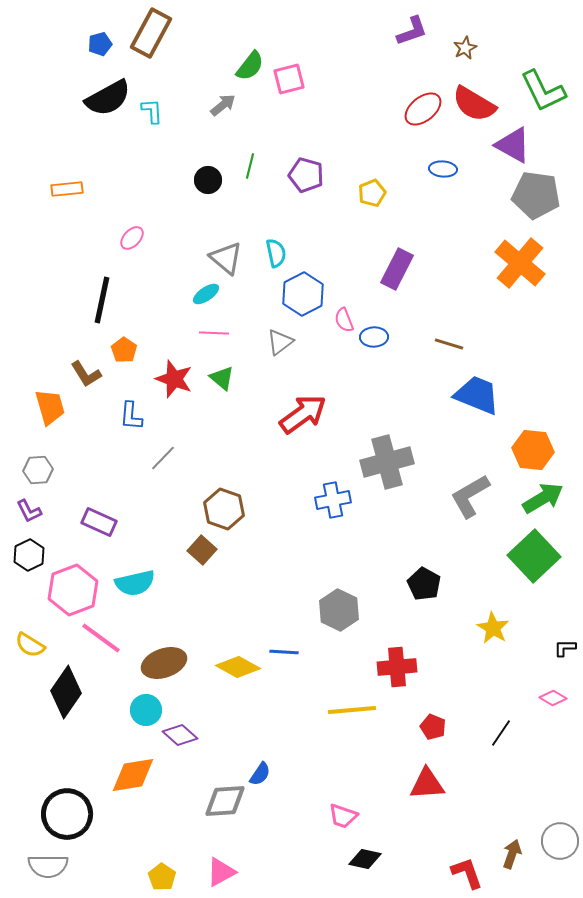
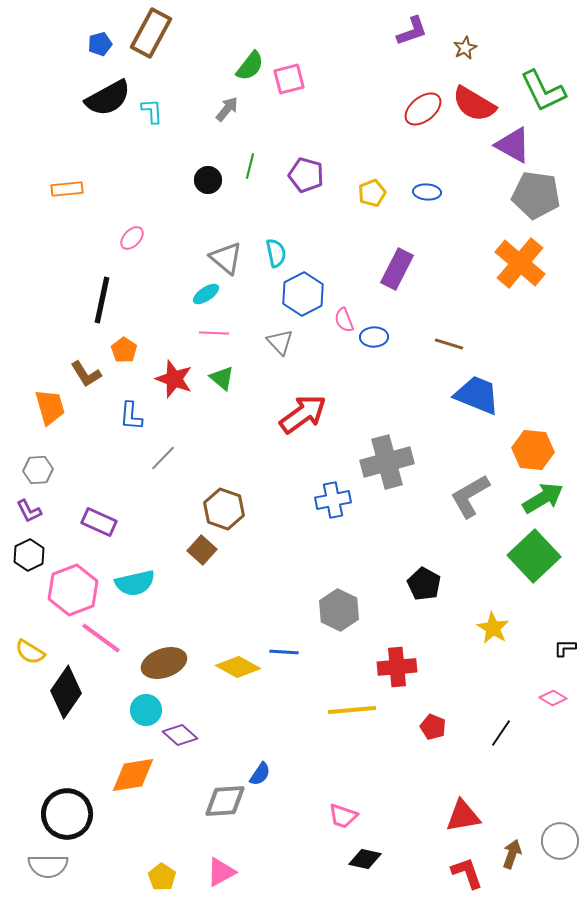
gray arrow at (223, 105): moved 4 px right, 4 px down; rotated 12 degrees counterclockwise
blue ellipse at (443, 169): moved 16 px left, 23 px down
gray triangle at (280, 342): rotated 36 degrees counterclockwise
yellow semicircle at (30, 645): moved 7 px down
red triangle at (427, 784): moved 36 px right, 32 px down; rotated 6 degrees counterclockwise
